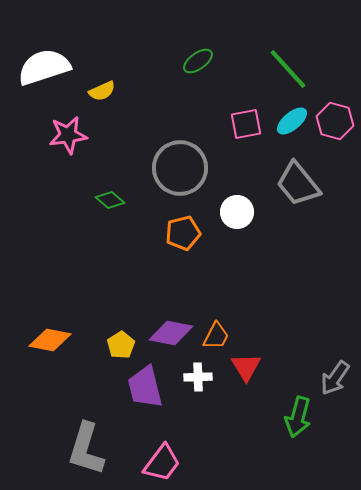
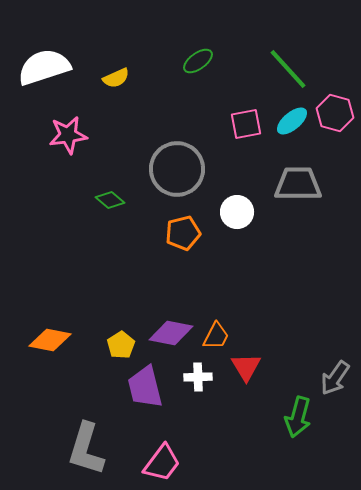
yellow semicircle: moved 14 px right, 13 px up
pink hexagon: moved 8 px up
gray circle: moved 3 px left, 1 px down
gray trapezoid: rotated 129 degrees clockwise
